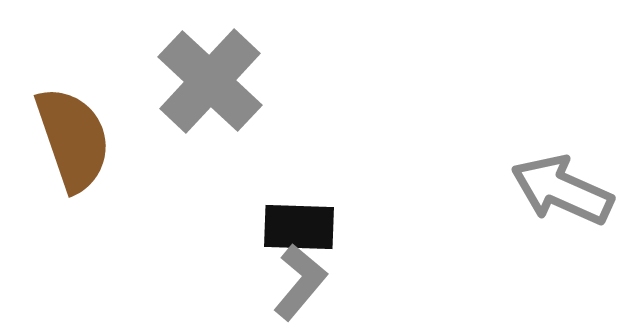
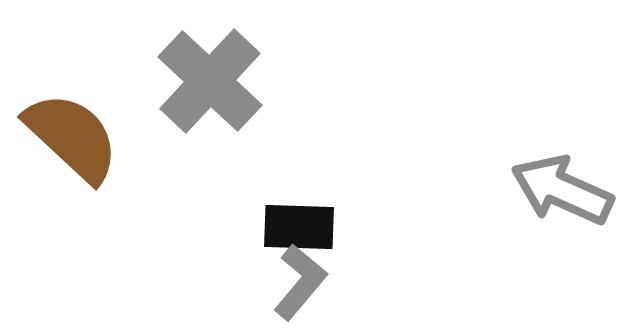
brown semicircle: moved 1 px left, 2 px up; rotated 28 degrees counterclockwise
